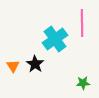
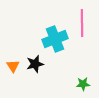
cyan cross: rotated 15 degrees clockwise
black star: rotated 24 degrees clockwise
green star: moved 1 px down
